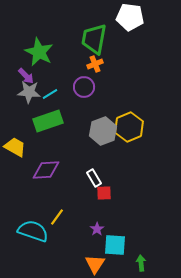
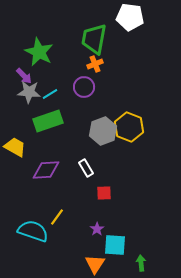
purple arrow: moved 2 px left
yellow hexagon: rotated 16 degrees counterclockwise
white rectangle: moved 8 px left, 10 px up
